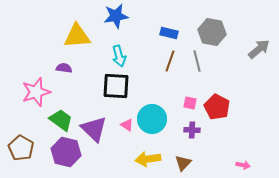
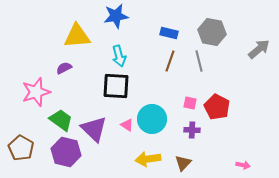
gray line: moved 2 px right
purple semicircle: rotated 35 degrees counterclockwise
